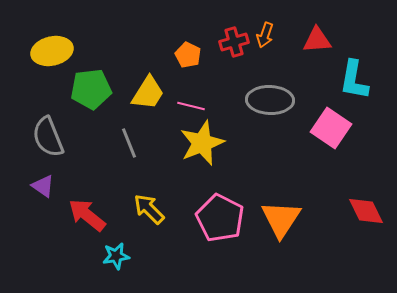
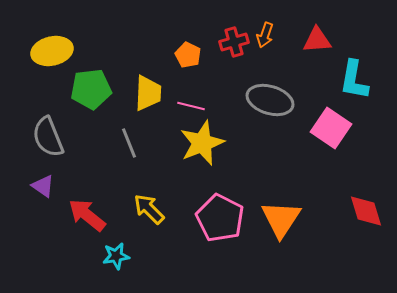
yellow trapezoid: rotated 30 degrees counterclockwise
gray ellipse: rotated 15 degrees clockwise
red diamond: rotated 9 degrees clockwise
